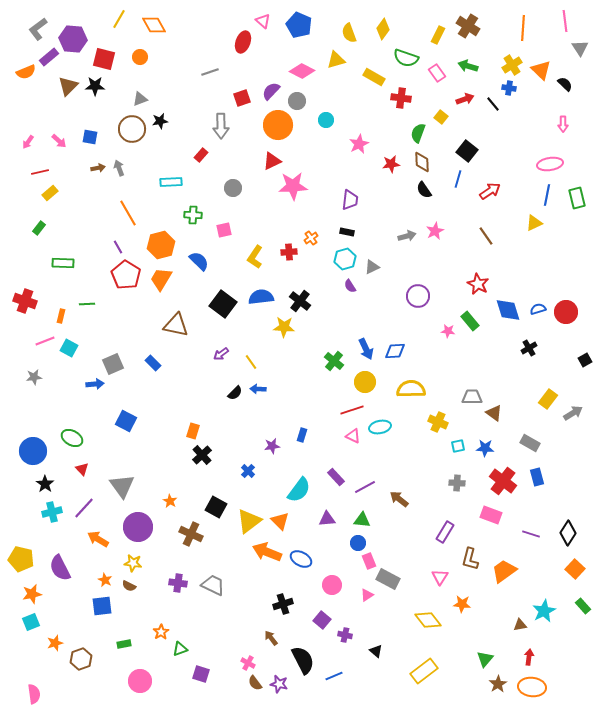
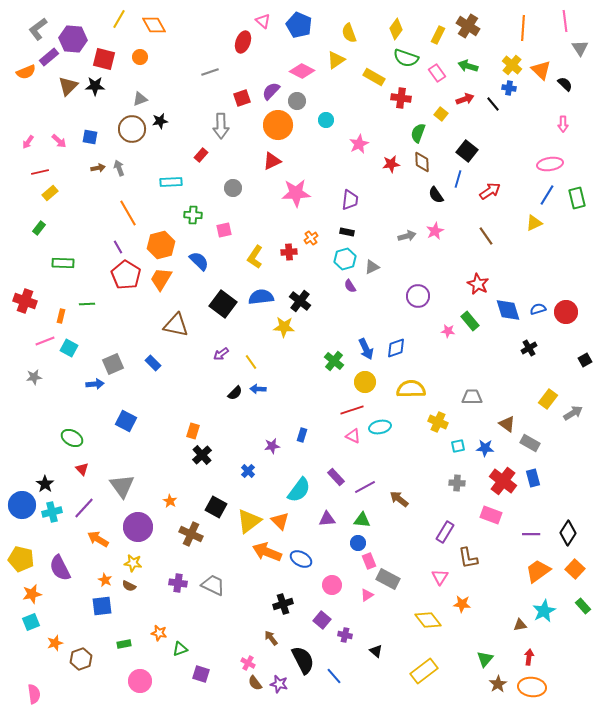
yellow diamond at (383, 29): moved 13 px right
yellow triangle at (336, 60): rotated 18 degrees counterclockwise
yellow cross at (512, 65): rotated 18 degrees counterclockwise
yellow square at (441, 117): moved 3 px up
pink star at (293, 186): moved 3 px right, 7 px down
black semicircle at (424, 190): moved 12 px right, 5 px down
blue line at (547, 195): rotated 20 degrees clockwise
blue diamond at (395, 351): moved 1 px right, 3 px up; rotated 15 degrees counterclockwise
brown triangle at (494, 413): moved 13 px right, 11 px down
blue circle at (33, 451): moved 11 px left, 54 px down
blue rectangle at (537, 477): moved 4 px left, 1 px down
purple line at (531, 534): rotated 18 degrees counterclockwise
brown L-shape at (470, 559): moved 2 px left, 1 px up; rotated 25 degrees counterclockwise
orange trapezoid at (504, 571): moved 34 px right
orange star at (161, 632): moved 2 px left, 1 px down; rotated 28 degrees counterclockwise
blue line at (334, 676): rotated 72 degrees clockwise
